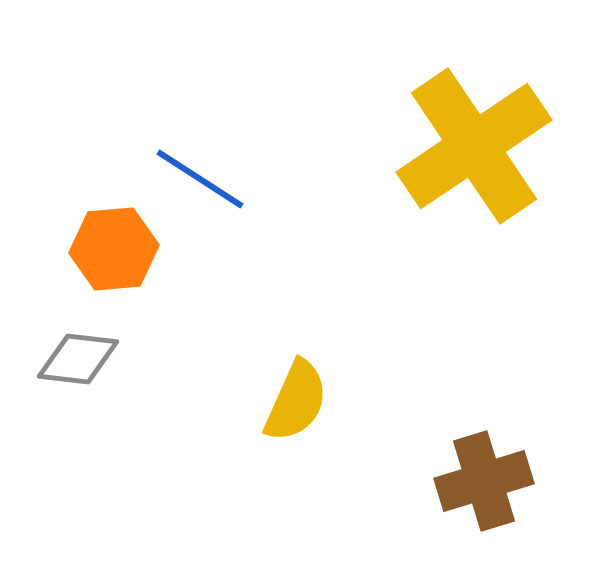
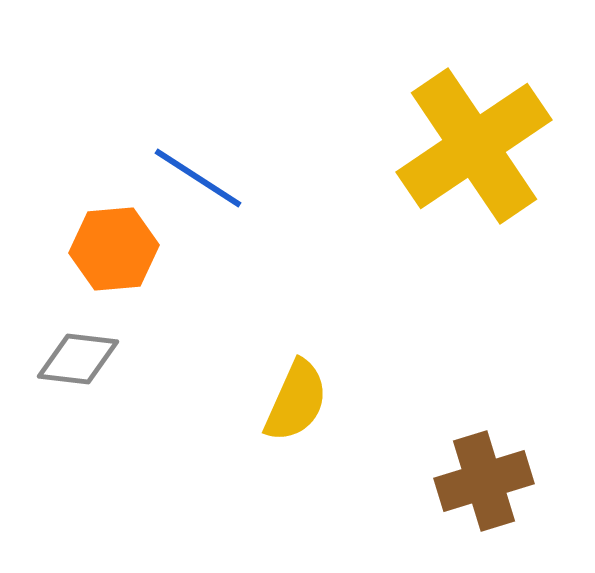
blue line: moved 2 px left, 1 px up
